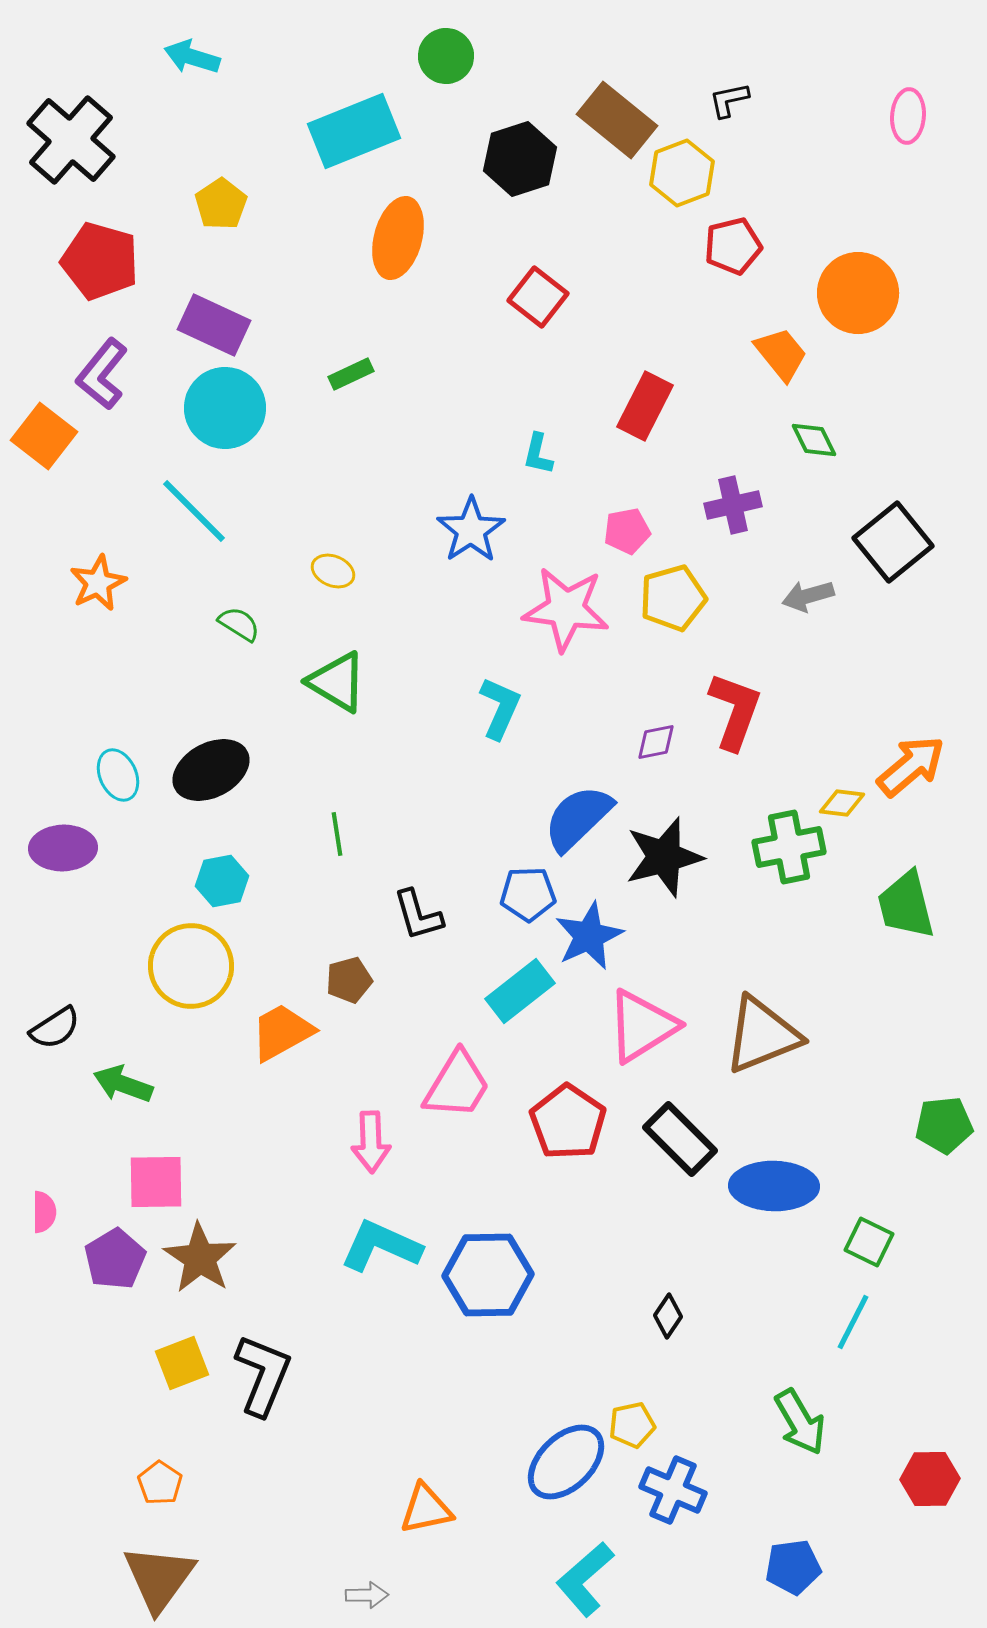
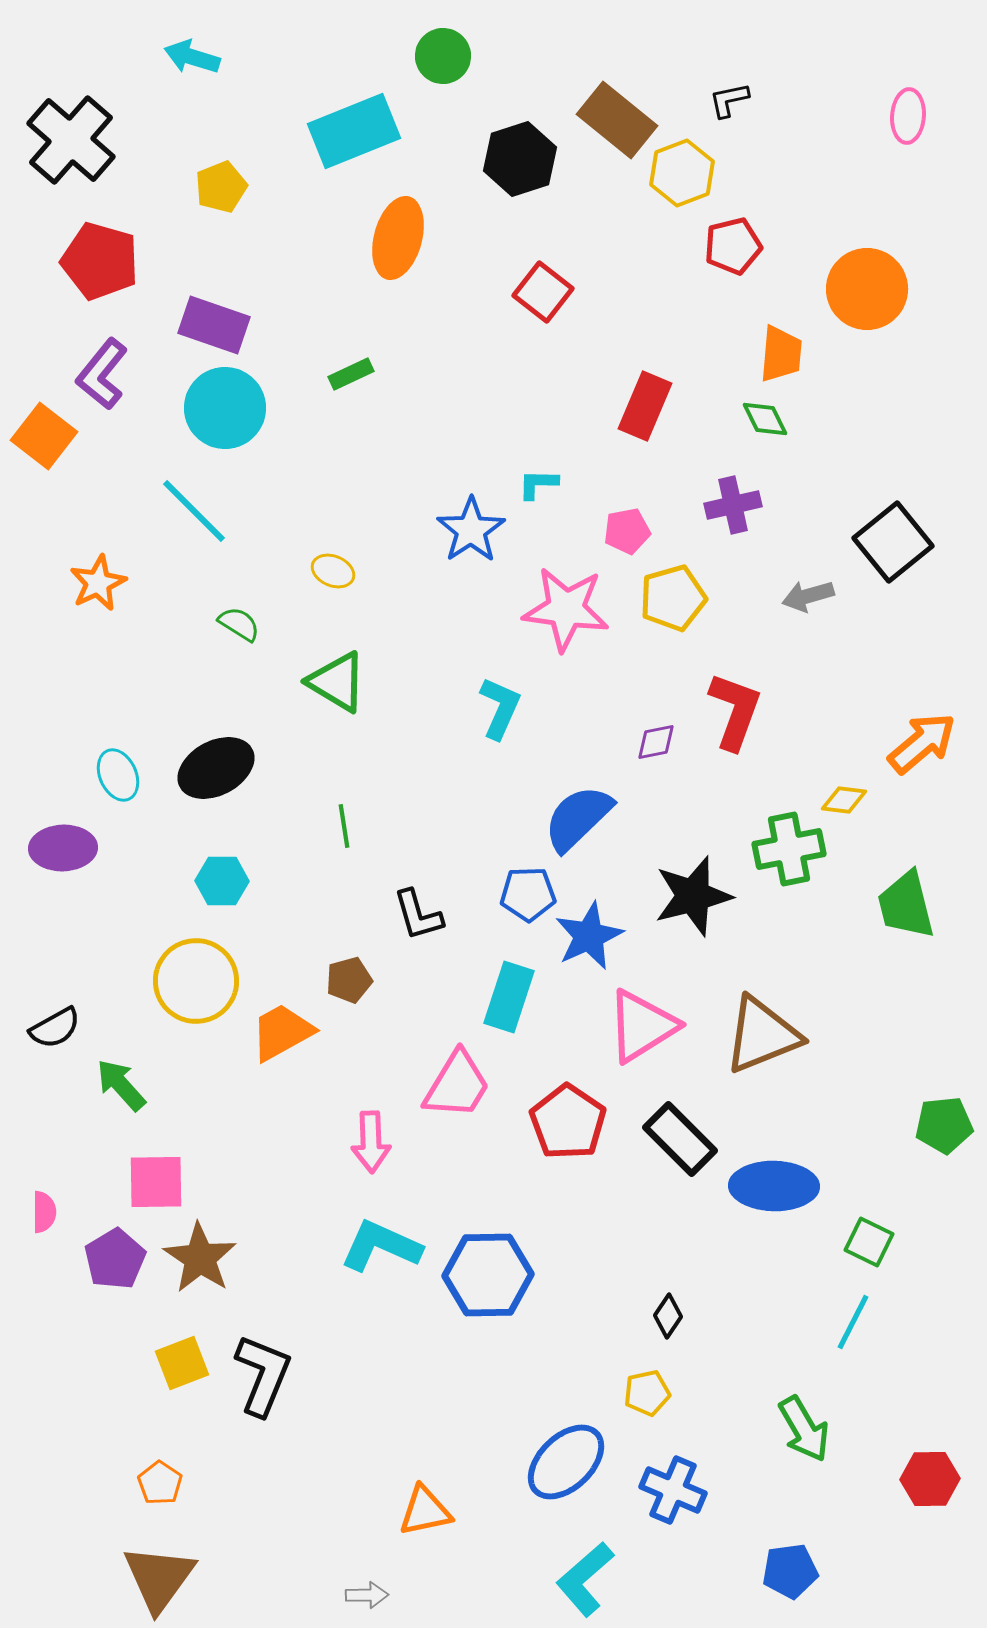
green circle at (446, 56): moved 3 px left
yellow pentagon at (221, 204): moved 17 px up; rotated 12 degrees clockwise
orange circle at (858, 293): moved 9 px right, 4 px up
red square at (538, 297): moved 5 px right, 5 px up
purple rectangle at (214, 325): rotated 6 degrees counterclockwise
orange trapezoid at (781, 354): rotated 44 degrees clockwise
red rectangle at (645, 406): rotated 4 degrees counterclockwise
green diamond at (814, 440): moved 49 px left, 21 px up
cyan L-shape at (538, 454): moved 30 px down; rotated 78 degrees clockwise
orange arrow at (911, 766): moved 11 px right, 23 px up
black ellipse at (211, 770): moved 5 px right, 2 px up
yellow diamond at (842, 803): moved 2 px right, 3 px up
green line at (337, 834): moved 7 px right, 8 px up
green cross at (789, 847): moved 2 px down
black star at (664, 857): moved 29 px right, 39 px down
cyan hexagon at (222, 881): rotated 12 degrees clockwise
yellow circle at (191, 966): moved 5 px right, 15 px down
cyan rectangle at (520, 991): moved 11 px left, 6 px down; rotated 34 degrees counterclockwise
black semicircle at (55, 1028): rotated 4 degrees clockwise
green arrow at (123, 1084): moved 2 px left, 1 px down; rotated 28 degrees clockwise
green arrow at (800, 1422): moved 4 px right, 7 px down
yellow pentagon at (632, 1425): moved 15 px right, 32 px up
orange triangle at (426, 1509): moved 1 px left, 2 px down
blue pentagon at (793, 1567): moved 3 px left, 4 px down
